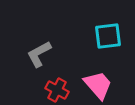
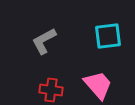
gray L-shape: moved 5 px right, 13 px up
red cross: moved 6 px left; rotated 20 degrees counterclockwise
